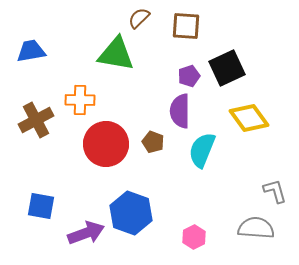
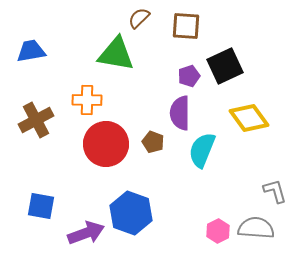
black square: moved 2 px left, 2 px up
orange cross: moved 7 px right
purple semicircle: moved 2 px down
pink hexagon: moved 24 px right, 6 px up
